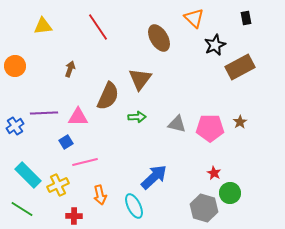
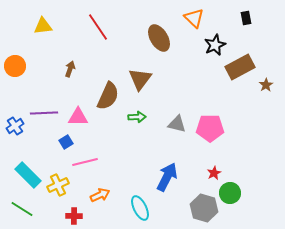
brown star: moved 26 px right, 37 px up
red star: rotated 16 degrees clockwise
blue arrow: moved 13 px right; rotated 20 degrees counterclockwise
orange arrow: rotated 102 degrees counterclockwise
cyan ellipse: moved 6 px right, 2 px down
